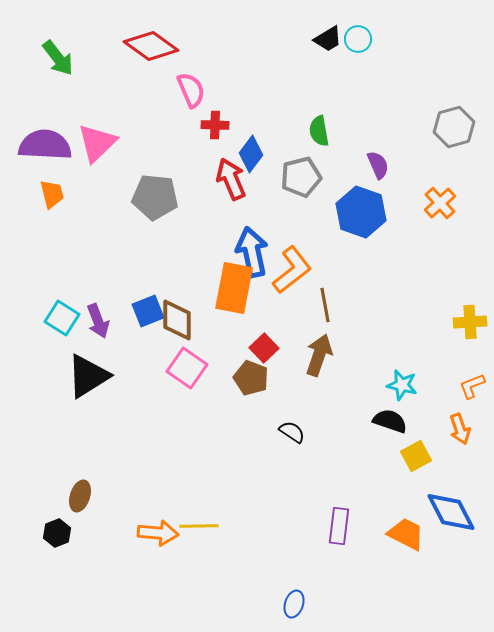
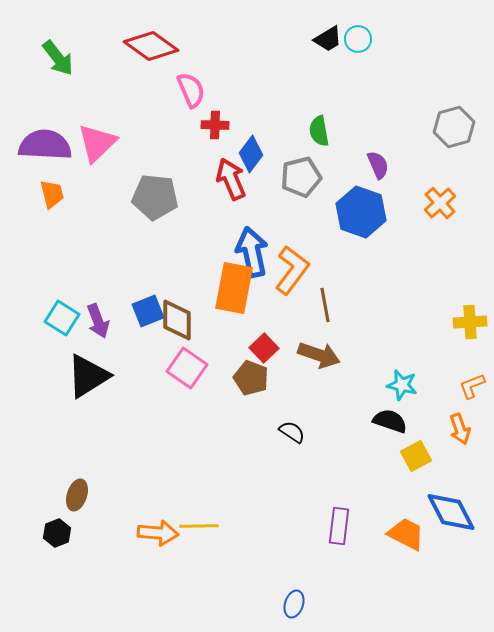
orange L-shape at (292, 270): rotated 15 degrees counterclockwise
brown arrow at (319, 355): rotated 90 degrees clockwise
brown ellipse at (80, 496): moved 3 px left, 1 px up
